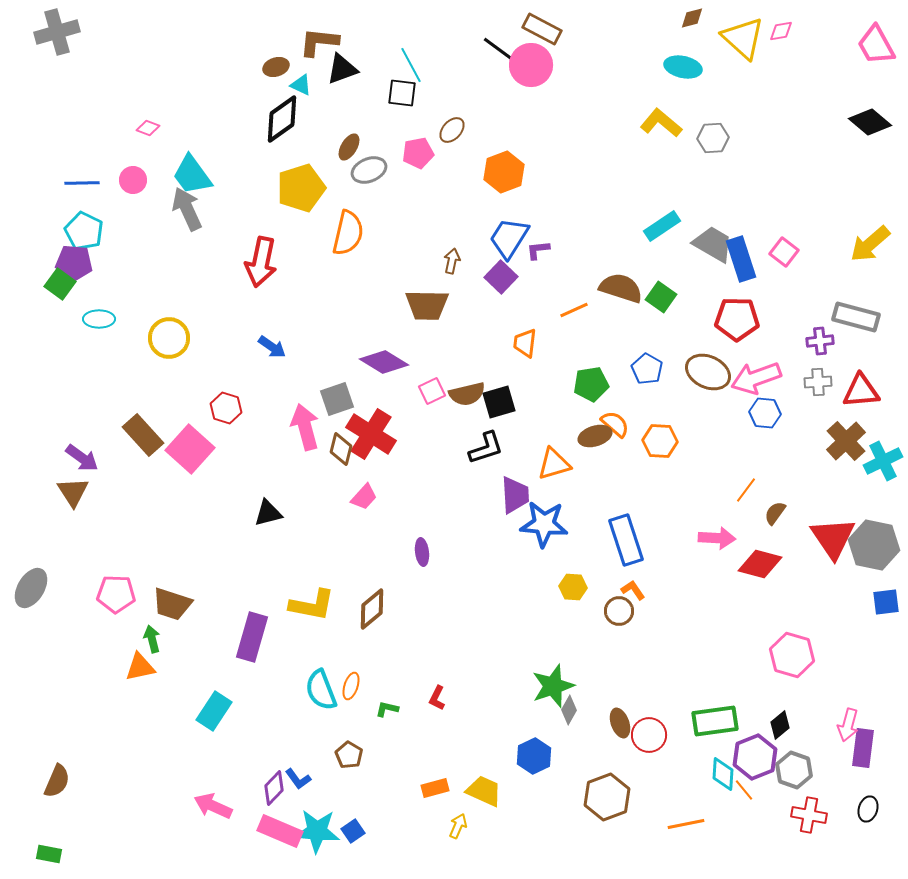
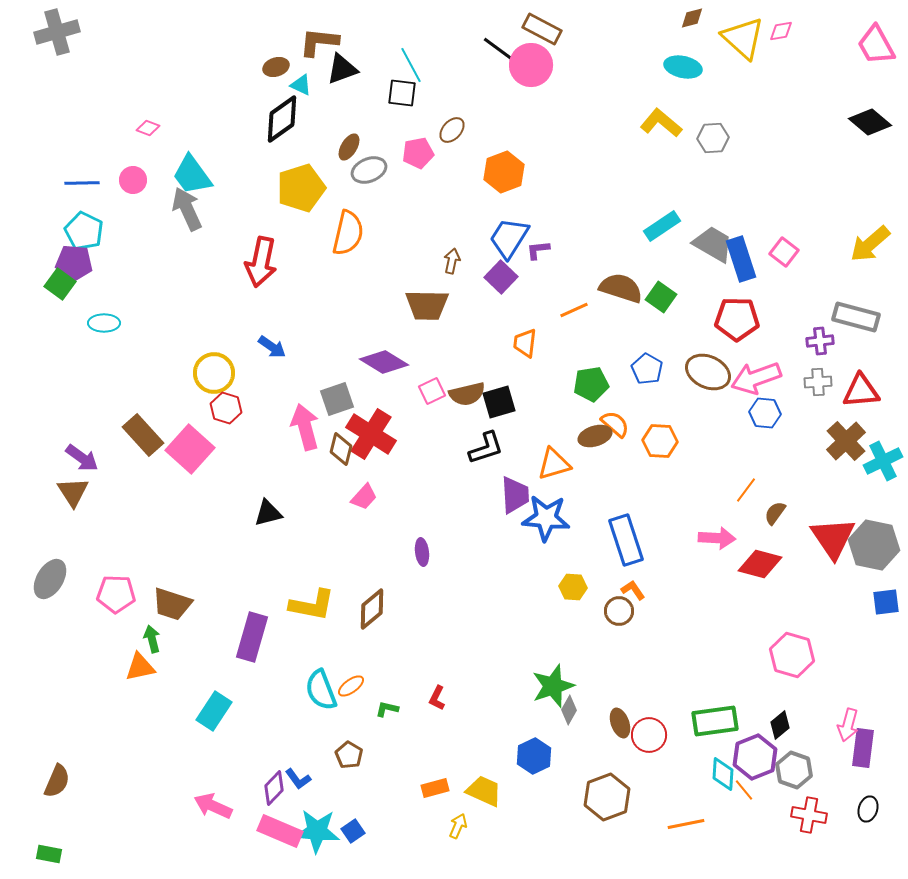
cyan ellipse at (99, 319): moved 5 px right, 4 px down
yellow circle at (169, 338): moved 45 px right, 35 px down
blue star at (544, 524): moved 2 px right, 6 px up
gray ellipse at (31, 588): moved 19 px right, 9 px up
orange ellipse at (351, 686): rotated 36 degrees clockwise
